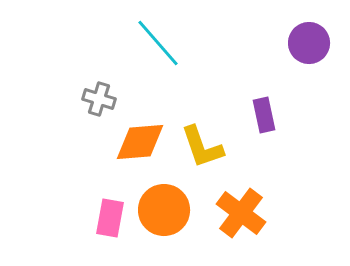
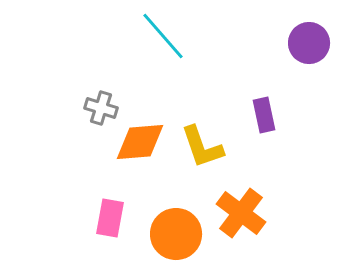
cyan line: moved 5 px right, 7 px up
gray cross: moved 2 px right, 9 px down
orange circle: moved 12 px right, 24 px down
